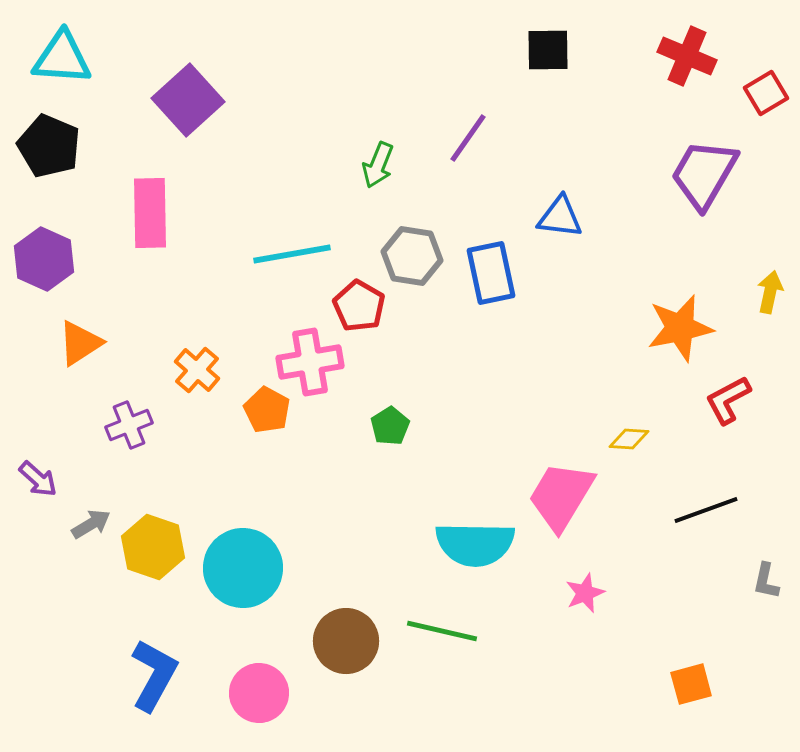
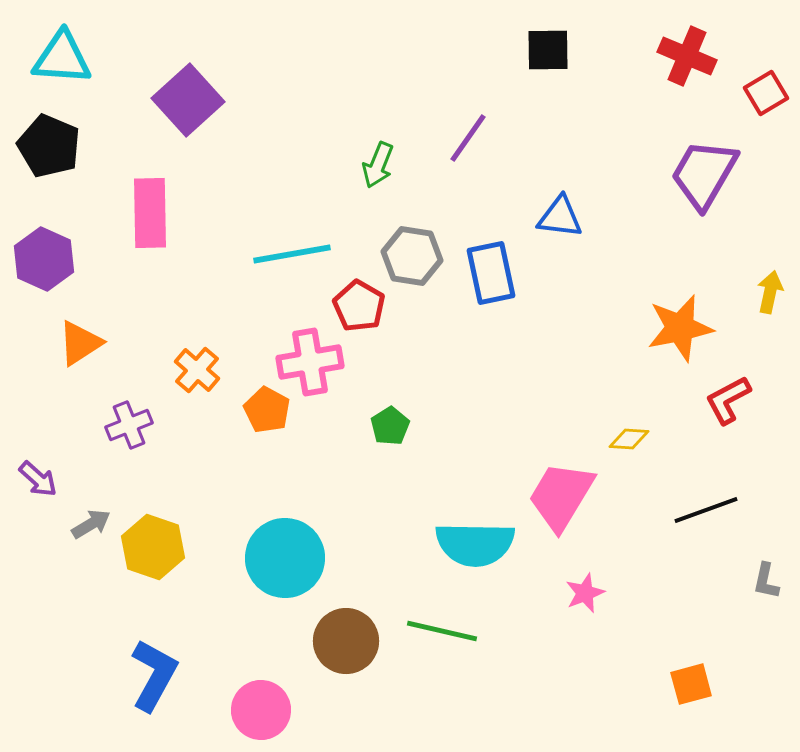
cyan circle: moved 42 px right, 10 px up
pink circle: moved 2 px right, 17 px down
